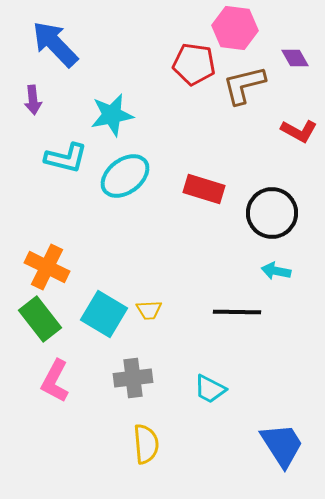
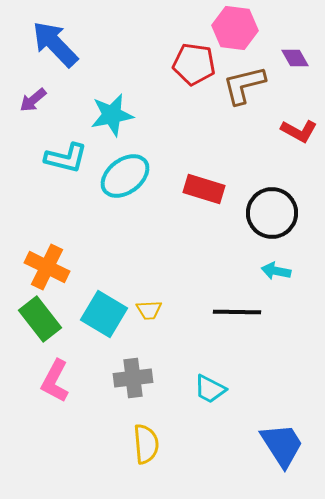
purple arrow: rotated 56 degrees clockwise
